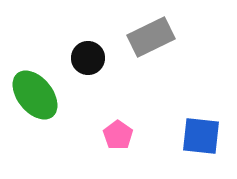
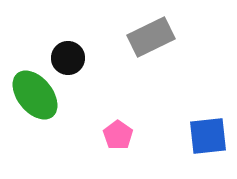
black circle: moved 20 px left
blue square: moved 7 px right; rotated 12 degrees counterclockwise
